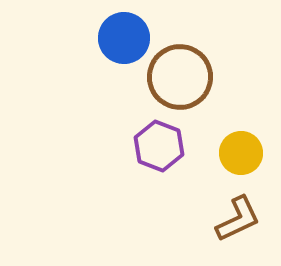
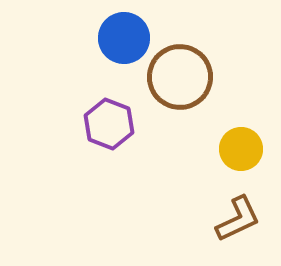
purple hexagon: moved 50 px left, 22 px up
yellow circle: moved 4 px up
